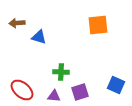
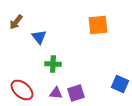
brown arrow: moved 1 px left, 1 px up; rotated 49 degrees counterclockwise
blue triangle: rotated 35 degrees clockwise
green cross: moved 8 px left, 8 px up
blue square: moved 4 px right, 1 px up
purple square: moved 4 px left, 1 px down
purple triangle: moved 2 px right, 3 px up
